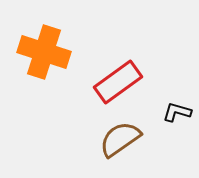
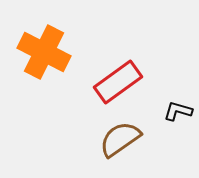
orange cross: rotated 9 degrees clockwise
black L-shape: moved 1 px right, 1 px up
